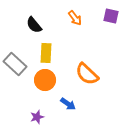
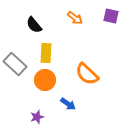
orange arrow: rotated 14 degrees counterclockwise
